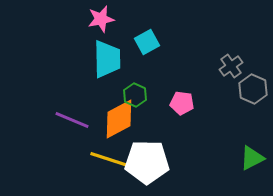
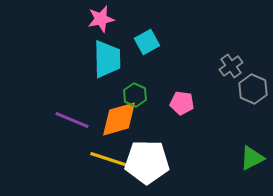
orange diamond: rotated 12 degrees clockwise
